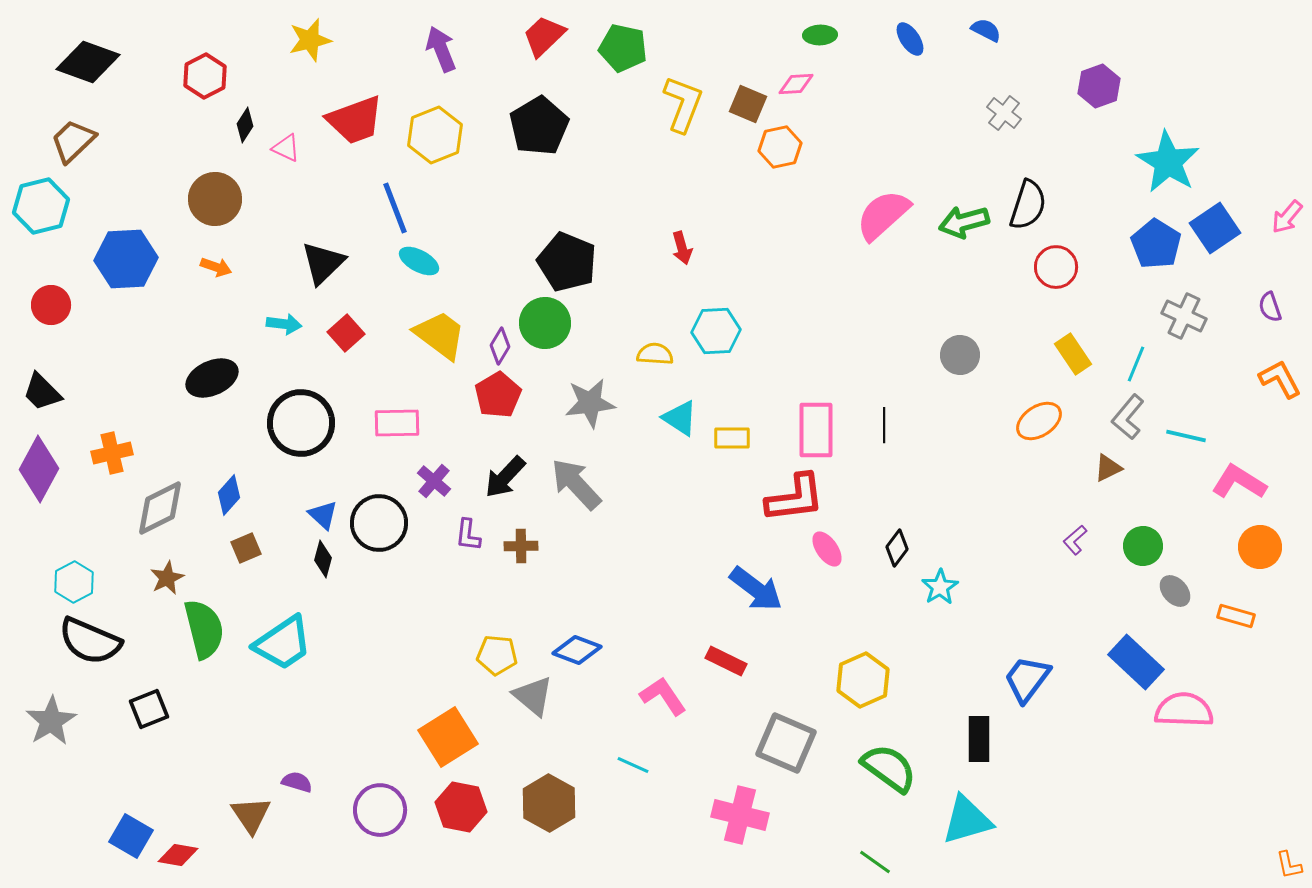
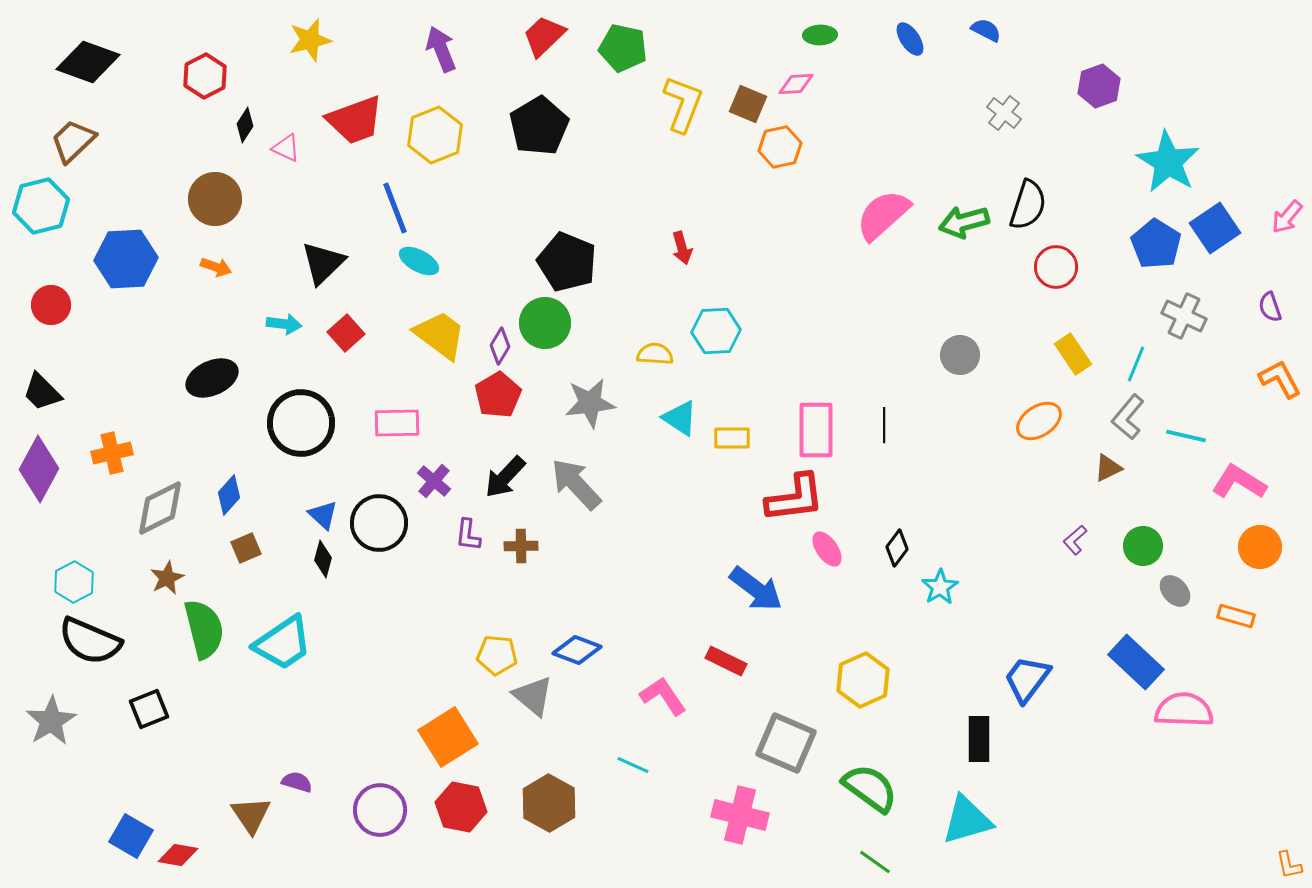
green semicircle at (889, 768): moved 19 px left, 20 px down
